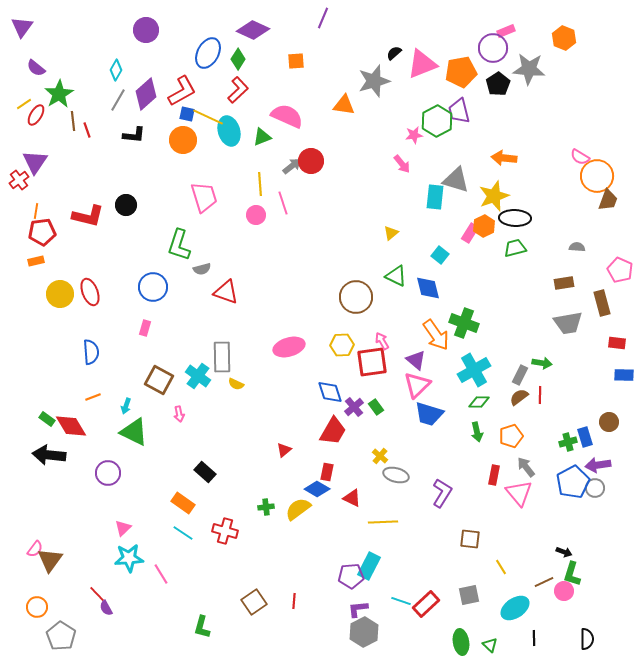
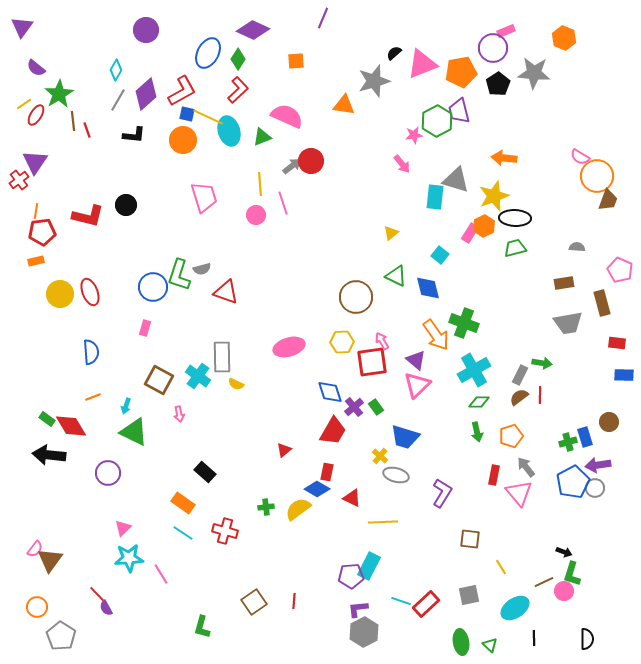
gray star at (529, 69): moved 5 px right, 4 px down
green L-shape at (179, 245): moved 30 px down
yellow hexagon at (342, 345): moved 3 px up
blue trapezoid at (429, 414): moved 24 px left, 23 px down
